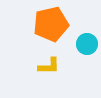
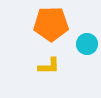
orange pentagon: rotated 12 degrees clockwise
